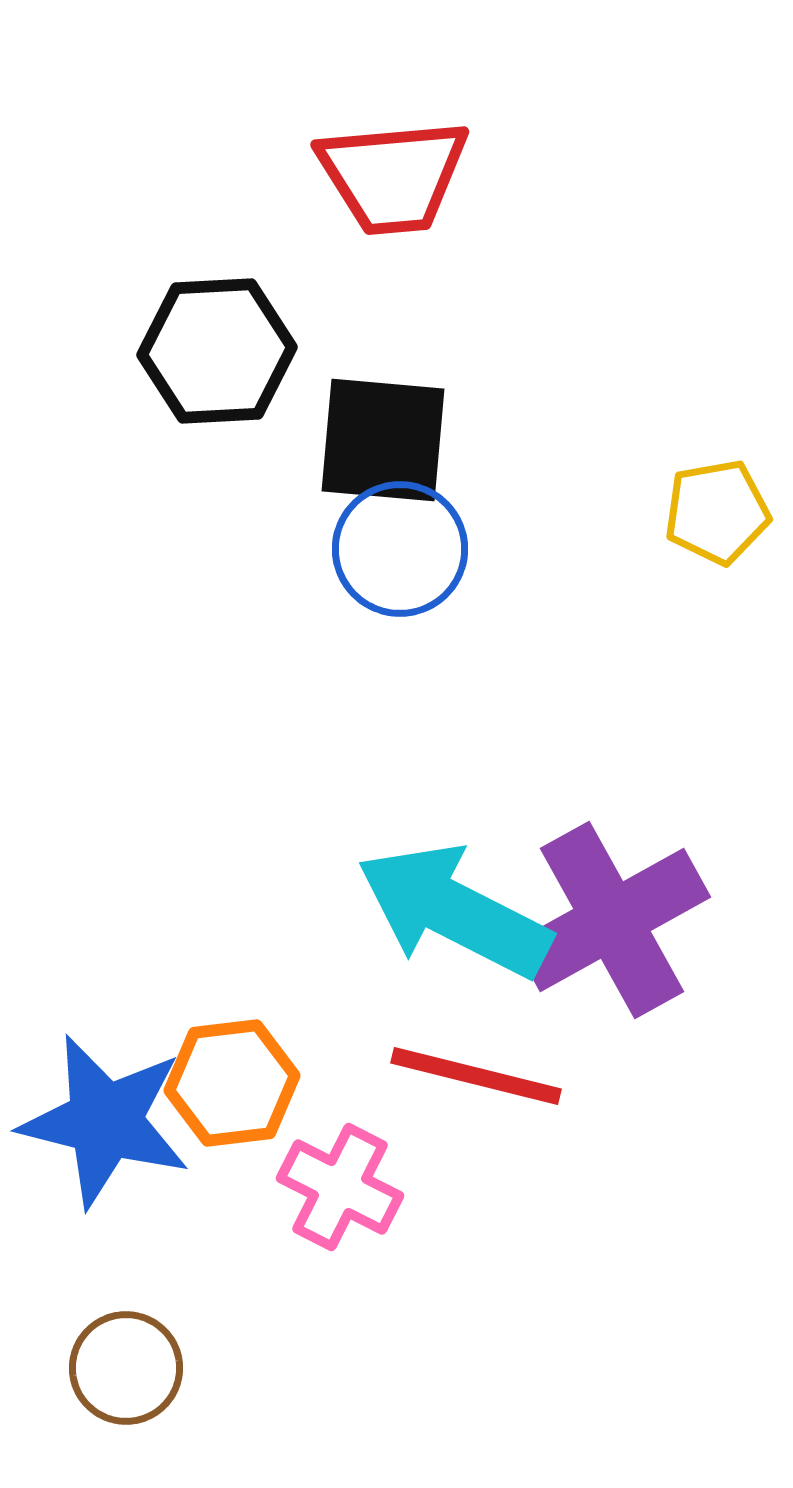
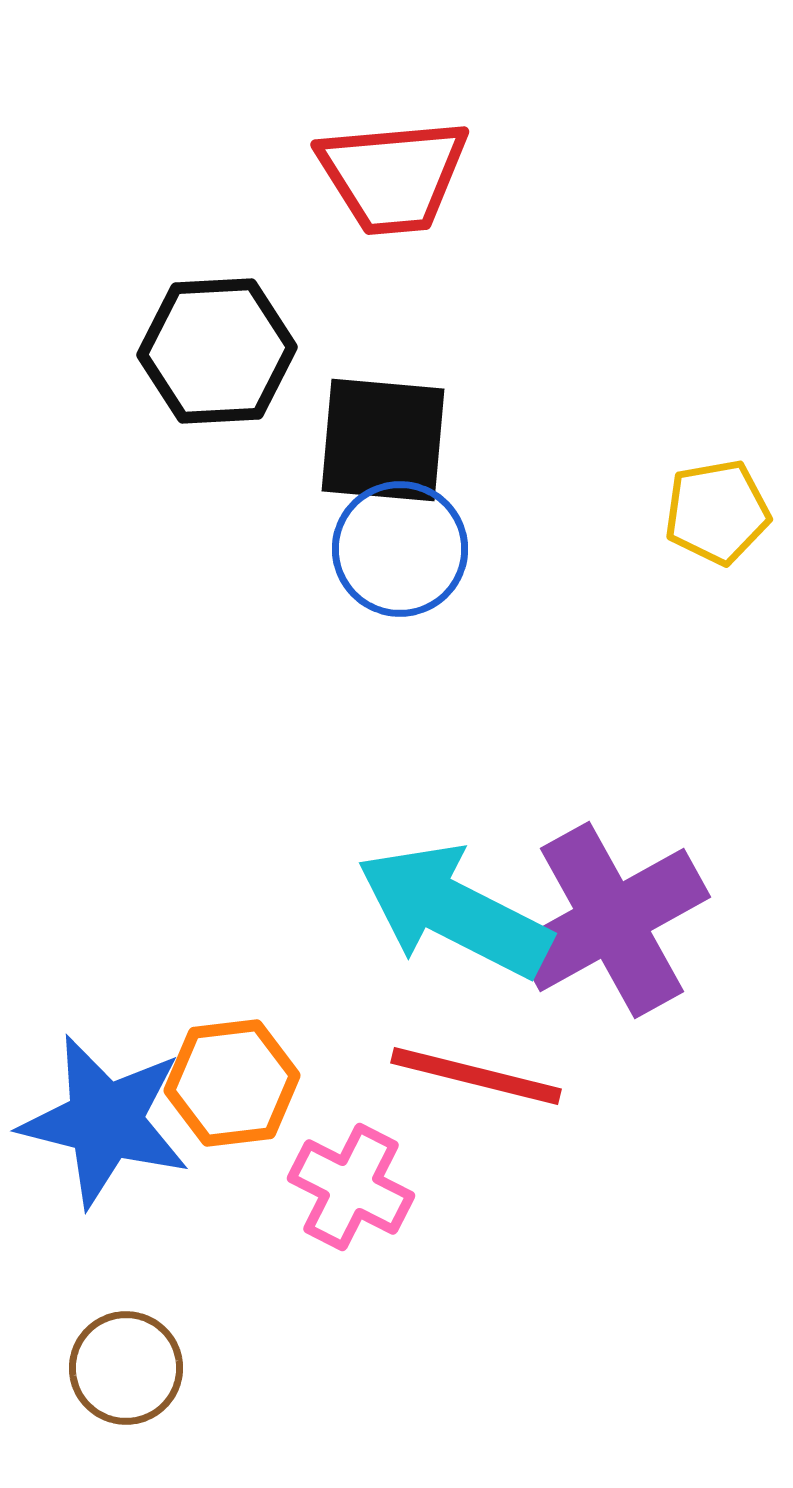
pink cross: moved 11 px right
